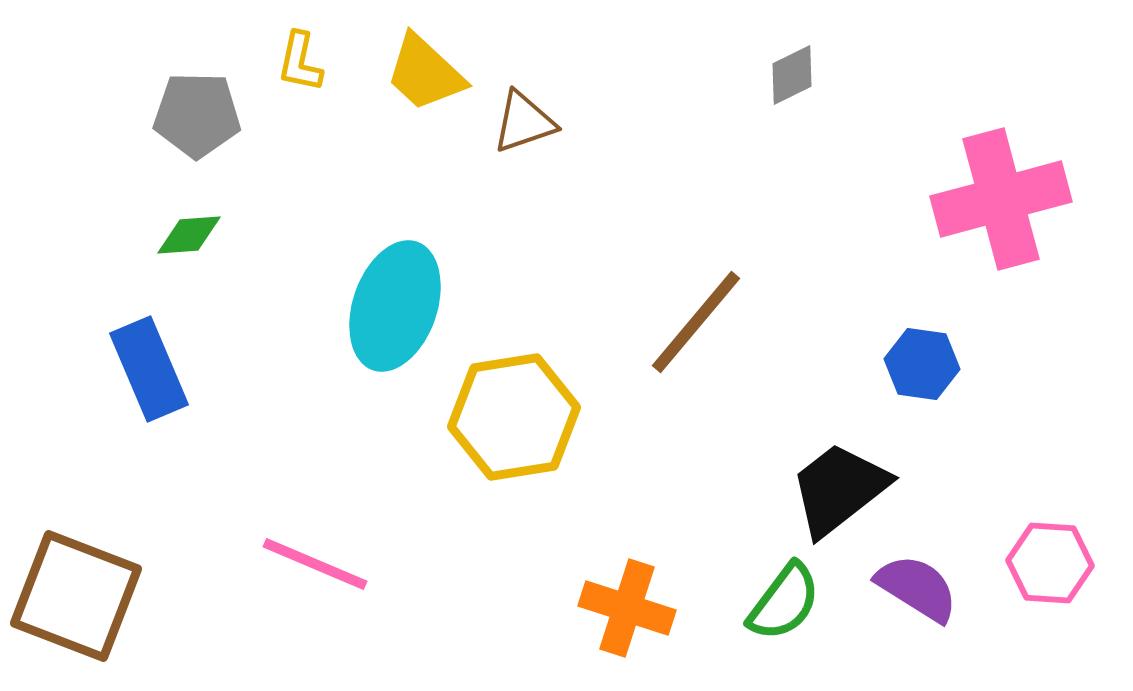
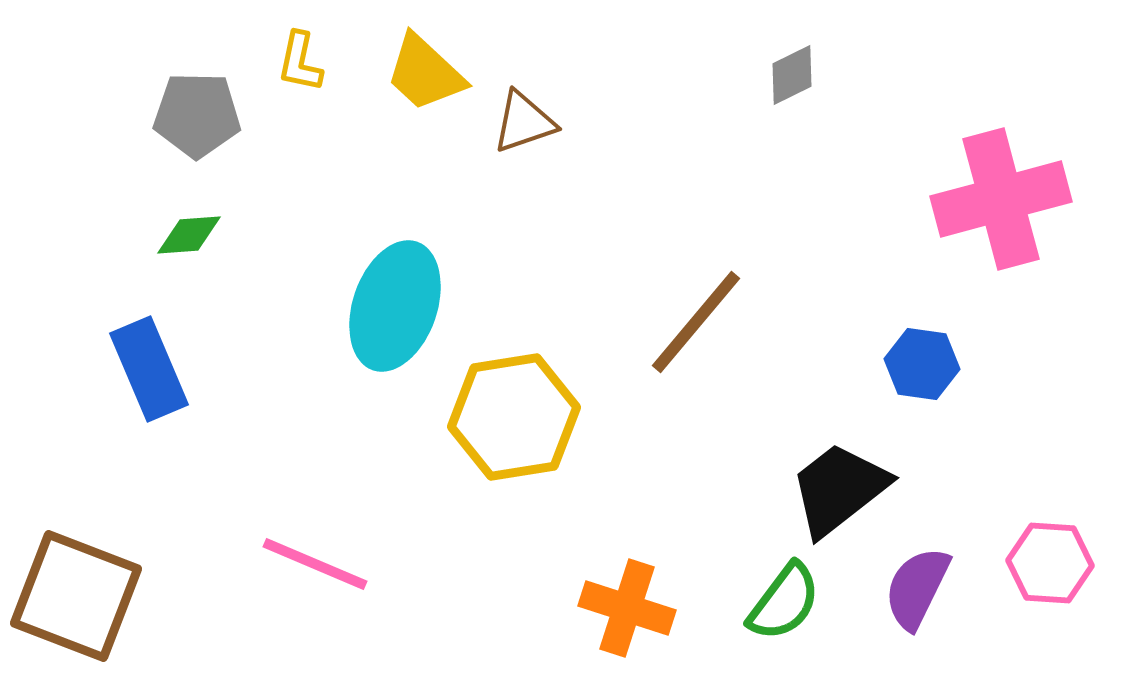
purple semicircle: rotated 96 degrees counterclockwise
